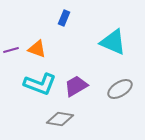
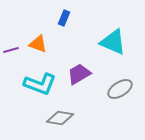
orange triangle: moved 1 px right, 5 px up
purple trapezoid: moved 3 px right, 12 px up
gray diamond: moved 1 px up
